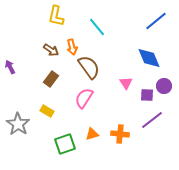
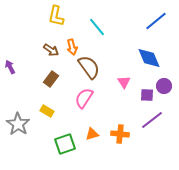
pink triangle: moved 2 px left, 1 px up
